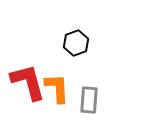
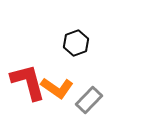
orange L-shape: rotated 128 degrees clockwise
gray rectangle: rotated 40 degrees clockwise
